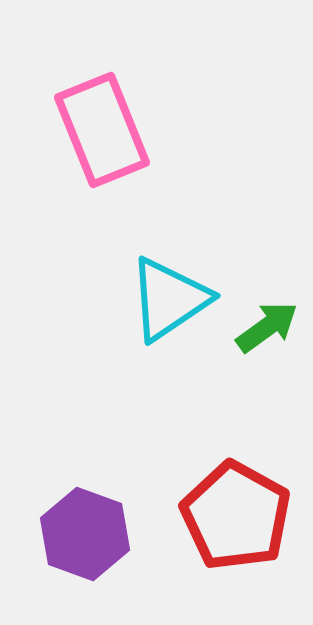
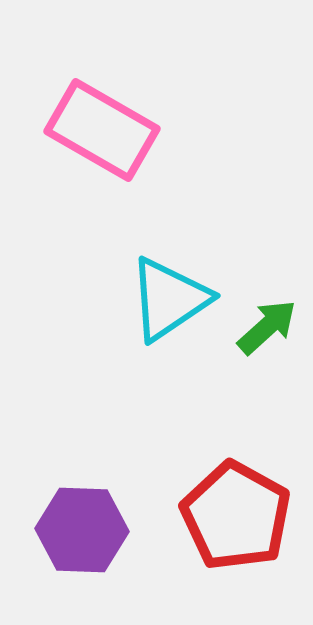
pink rectangle: rotated 38 degrees counterclockwise
green arrow: rotated 6 degrees counterclockwise
purple hexagon: moved 3 px left, 4 px up; rotated 18 degrees counterclockwise
